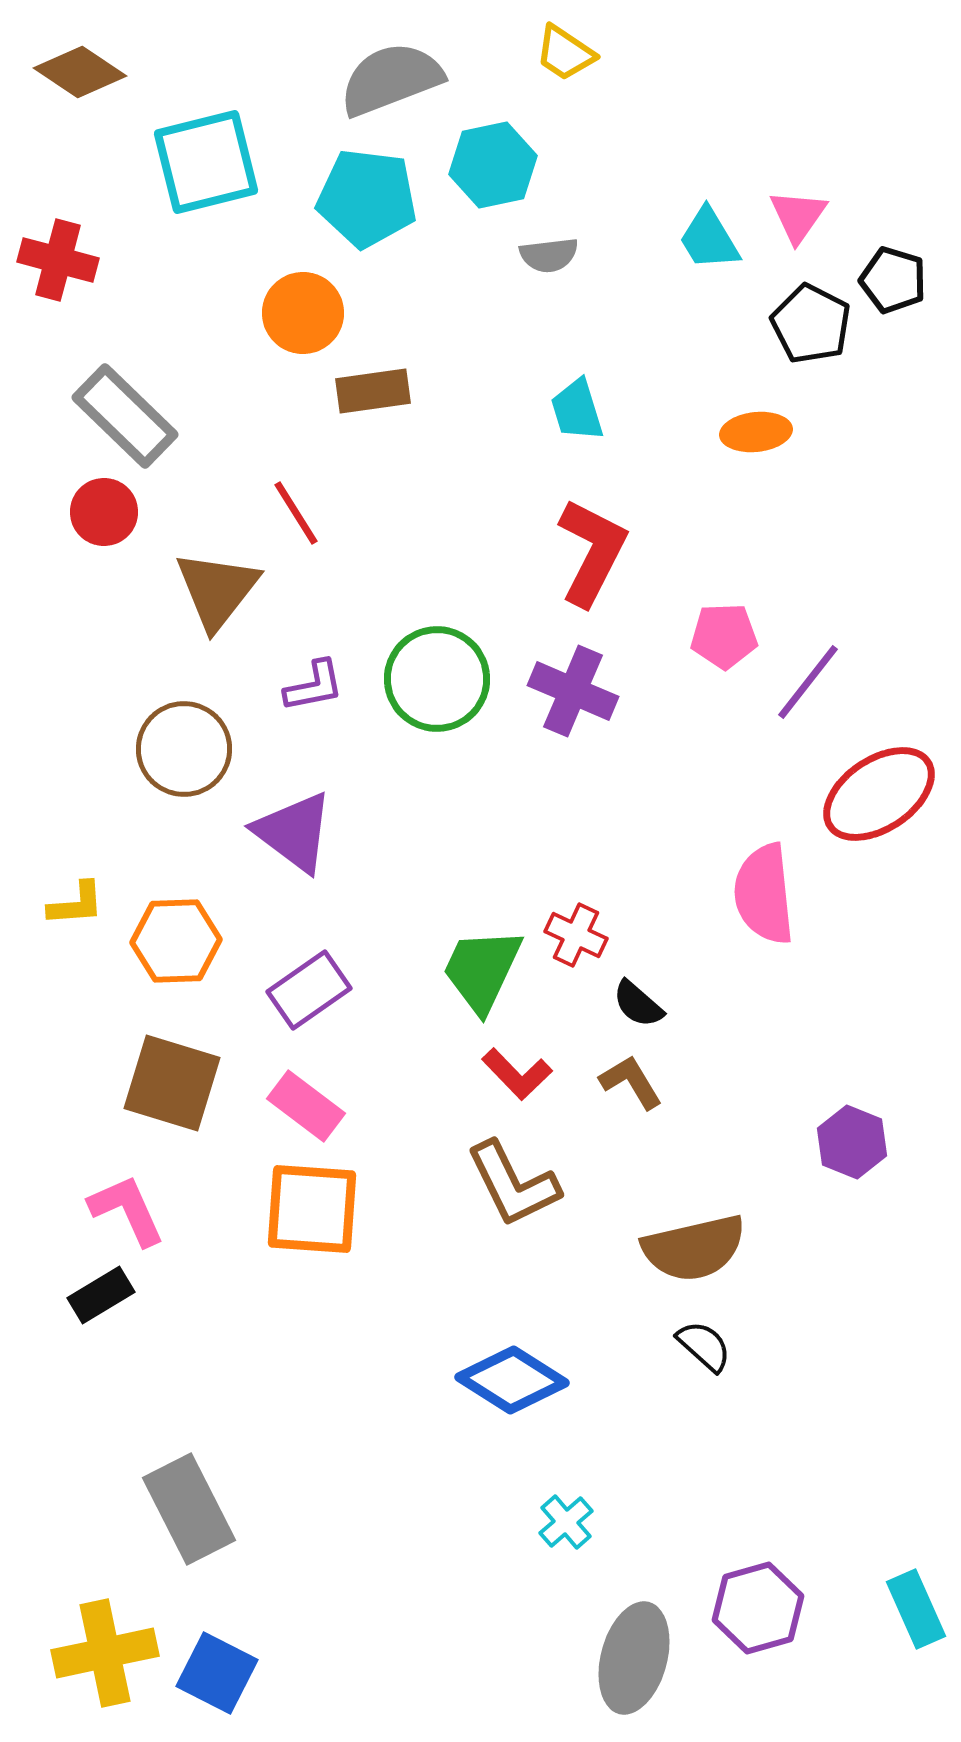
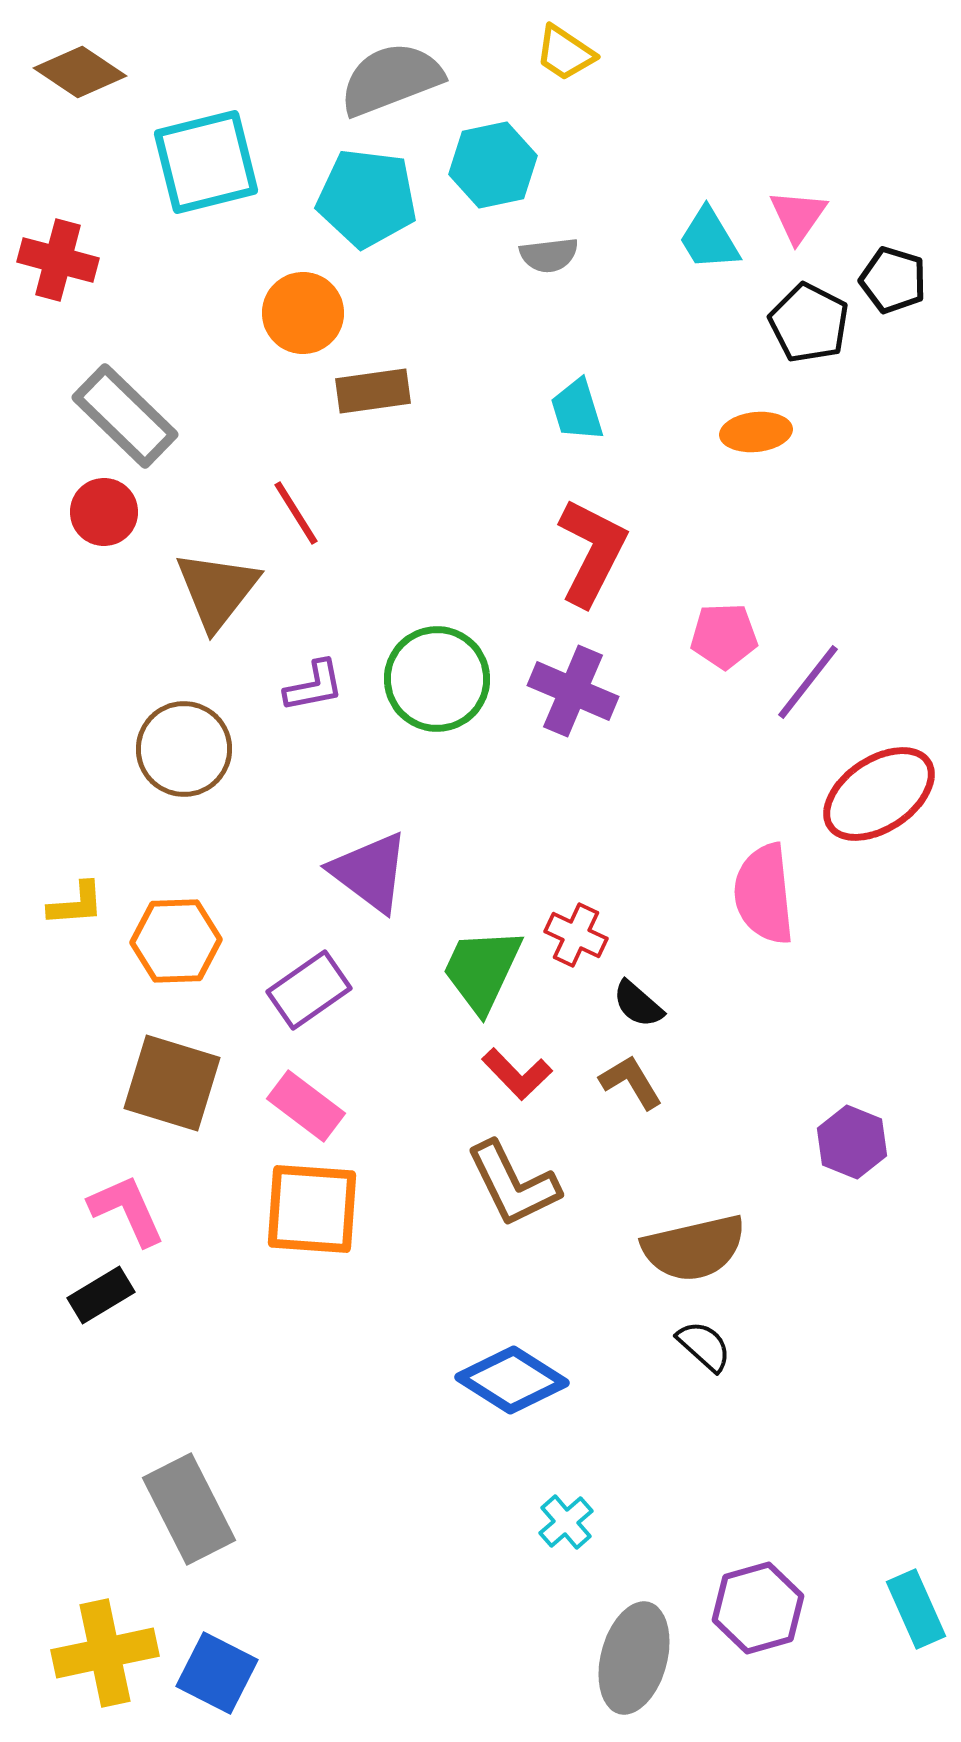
black pentagon at (811, 324): moved 2 px left, 1 px up
purple triangle at (294, 832): moved 76 px right, 40 px down
